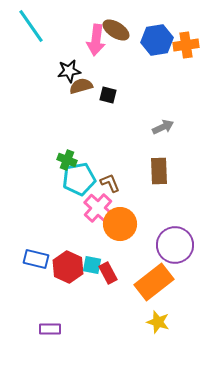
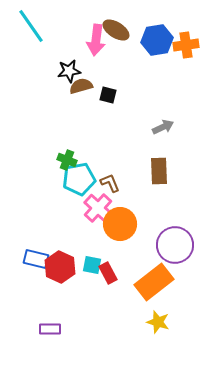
red hexagon: moved 8 px left
